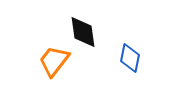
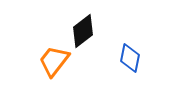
black diamond: moved 1 px up; rotated 60 degrees clockwise
